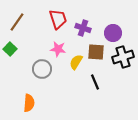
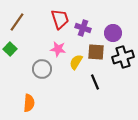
red trapezoid: moved 2 px right
